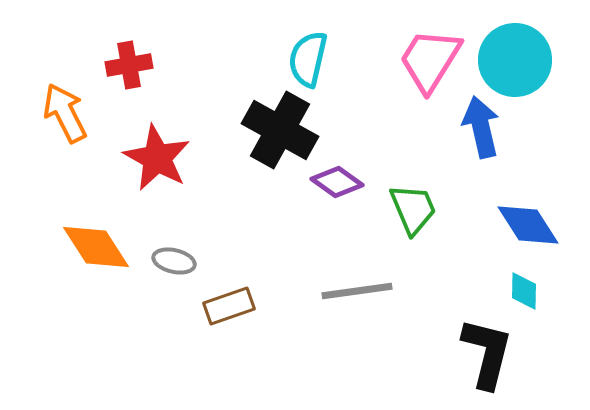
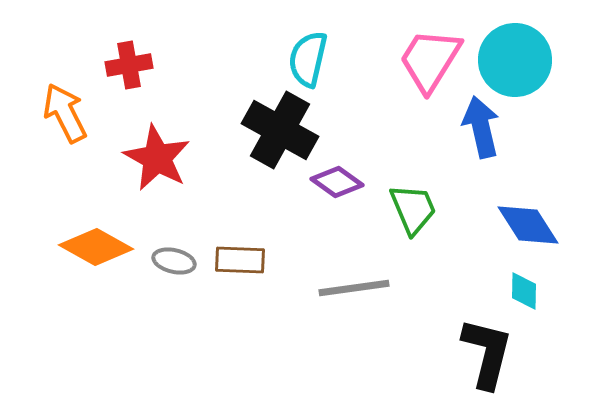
orange diamond: rotated 28 degrees counterclockwise
gray line: moved 3 px left, 3 px up
brown rectangle: moved 11 px right, 46 px up; rotated 21 degrees clockwise
